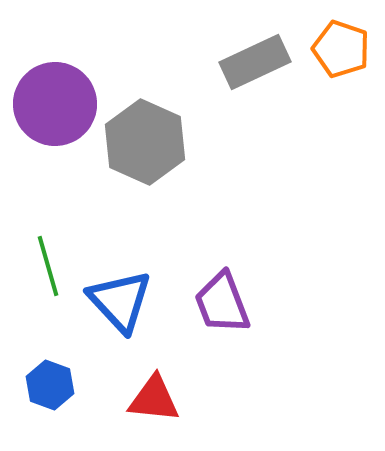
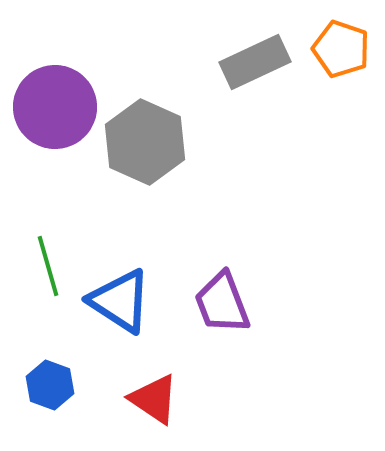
purple circle: moved 3 px down
blue triangle: rotated 14 degrees counterclockwise
red triangle: rotated 28 degrees clockwise
